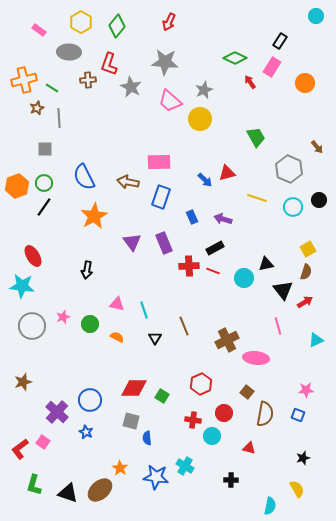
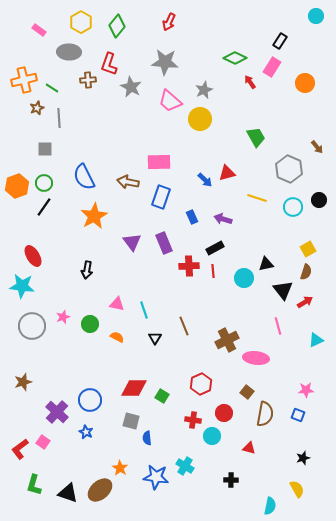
red line at (213, 271): rotated 64 degrees clockwise
